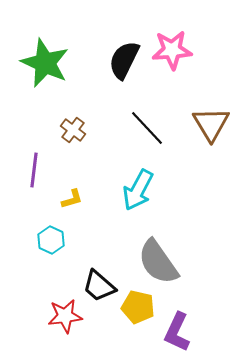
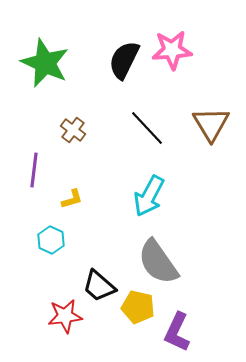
cyan arrow: moved 11 px right, 6 px down
